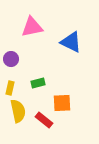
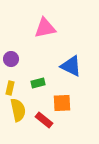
pink triangle: moved 13 px right, 1 px down
blue triangle: moved 24 px down
yellow semicircle: moved 1 px up
